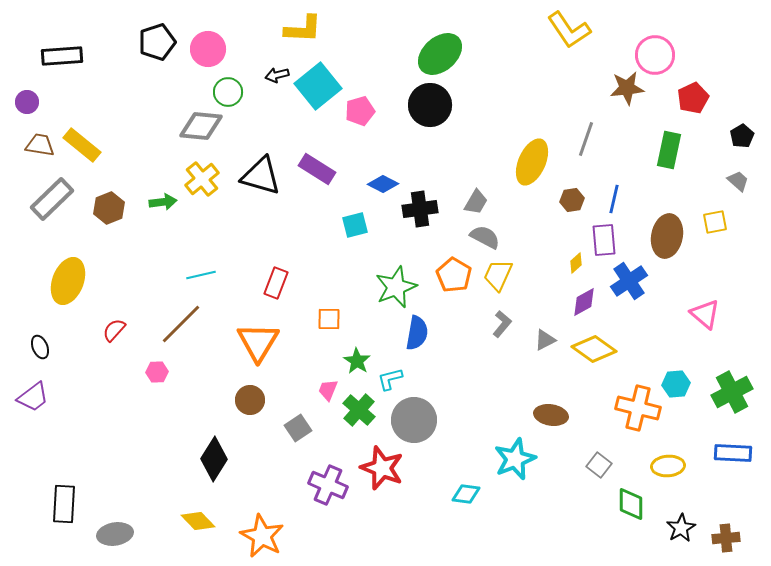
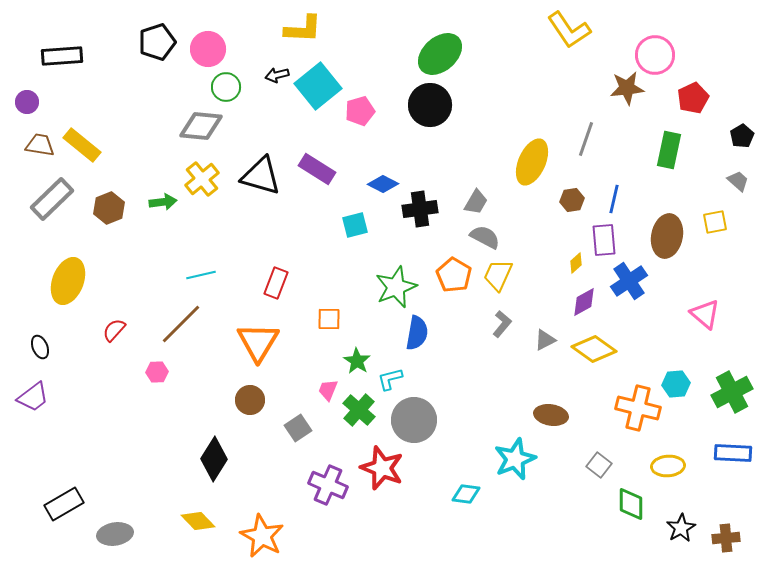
green circle at (228, 92): moved 2 px left, 5 px up
black rectangle at (64, 504): rotated 57 degrees clockwise
